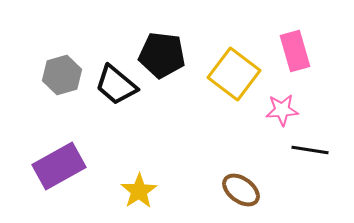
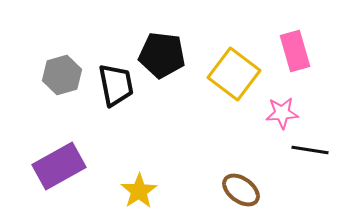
black trapezoid: rotated 141 degrees counterclockwise
pink star: moved 3 px down
